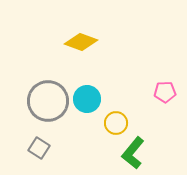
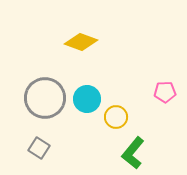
gray circle: moved 3 px left, 3 px up
yellow circle: moved 6 px up
